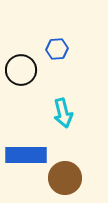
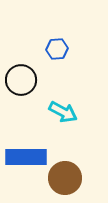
black circle: moved 10 px down
cyan arrow: moved 1 px up; rotated 48 degrees counterclockwise
blue rectangle: moved 2 px down
